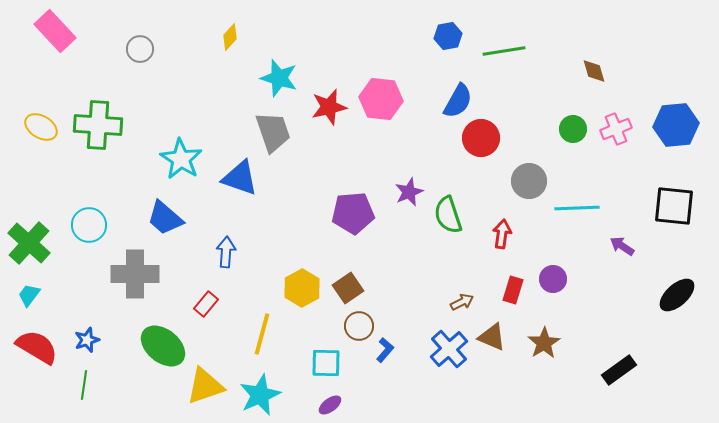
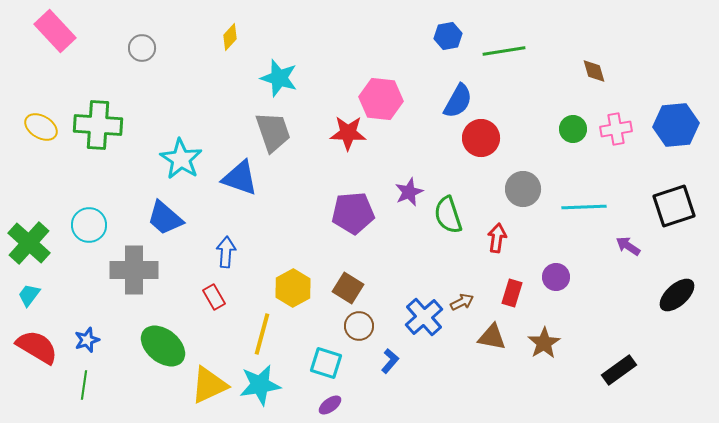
gray circle at (140, 49): moved 2 px right, 1 px up
red star at (329, 107): moved 19 px right, 26 px down; rotated 15 degrees clockwise
pink cross at (616, 129): rotated 12 degrees clockwise
gray circle at (529, 181): moved 6 px left, 8 px down
black square at (674, 206): rotated 24 degrees counterclockwise
cyan line at (577, 208): moved 7 px right, 1 px up
red arrow at (502, 234): moved 5 px left, 4 px down
purple arrow at (622, 246): moved 6 px right
gray cross at (135, 274): moved 1 px left, 4 px up
purple circle at (553, 279): moved 3 px right, 2 px up
yellow hexagon at (302, 288): moved 9 px left
brown square at (348, 288): rotated 24 degrees counterclockwise
red rectangle at (513, 290): moved 1 px left, 3 px down
red rectangle at (206, 304): moved 8 px right, 7 px up; rotated 70 degrees counterclockwise
brown triangle at (492, 337): rotated 12 degrees counterclockwise
blue cross at (449, 349): moved 25 px left, 32 px up
blue L-shape at (385, 350): moved 5 px right, 11 px down
cyan square at (326, 363): rotated 16 degrees clockwise
yellow triangle at (205, 386): moved 4 px right, 1 px up; rotated 6 degrees counterclockwise
cyan star at (260, 395): moved 10 px up; rotated 15 degrees clockwise
